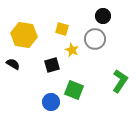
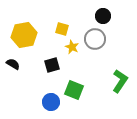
yellow hexagon: rotated 20 degrees counterclockwise
yellow star: moved 3 px up
